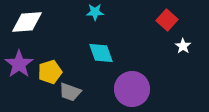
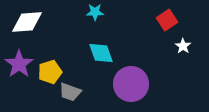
red square: rotated 15 degrees clockwise
purple circle: moved 1 px left, 5 px up
